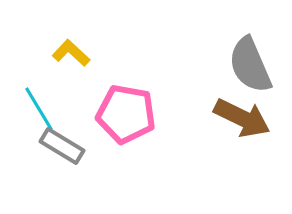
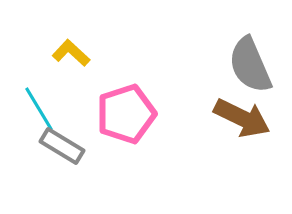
pink pentagon: rotated 28 degrees counterclockwise
